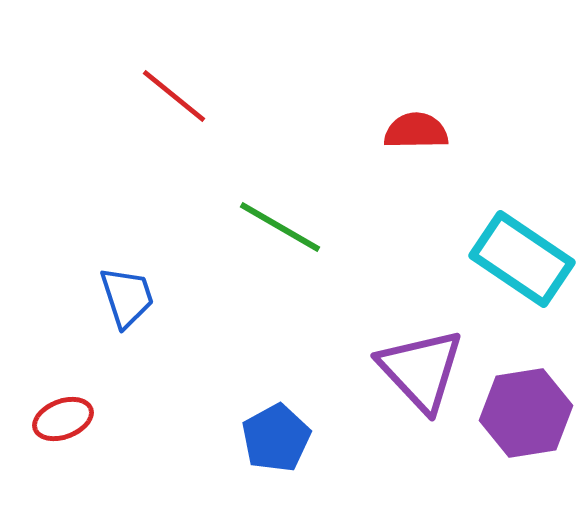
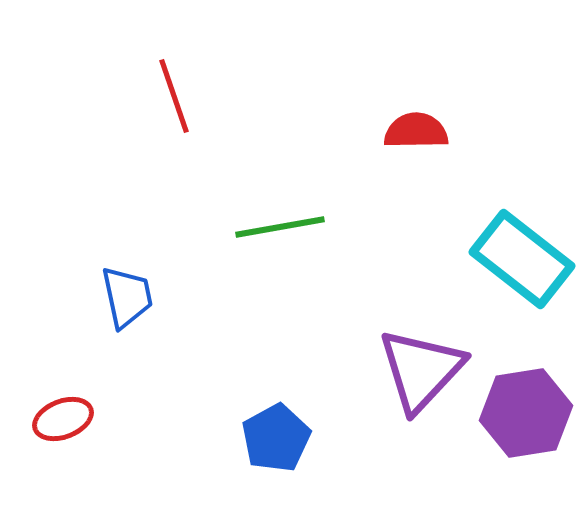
red line: rotated 32 degrees clockwise
green line: rotated 40 degrees counterclockwise
cyan rectangle: rotated 4 degrees clockwise
blue trapezoid: rotated 6 degrees clockwise
purple triangle: rotated 26 degrees clockwise
